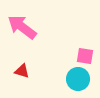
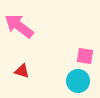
pink arrow: moved 3 px left, 1 px up
cyan circle: moved 2 px down
